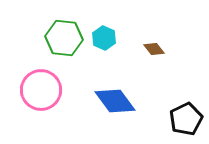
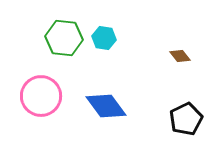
cyan hexagon: rotated 15 degrees counterclockwise
brown diamond: moved 26 px right, 7 px down
pink circle: moved 6 px down
blue diamond: moved 9 px left, 5 px down
